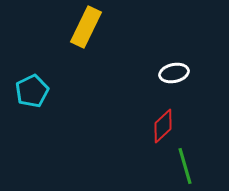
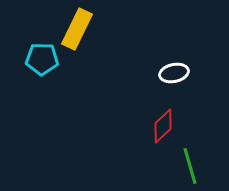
yellow rectangle: moved 9 px left, 2 px down
cyan pentagon: moved 10 px right, 32 px up; rotated 28 degrees clockwise
green line: moved 5 px right
